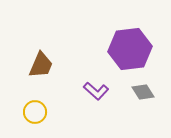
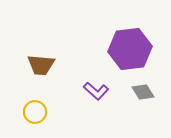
brown trapezoid: rotated 72 degrees clockwise
